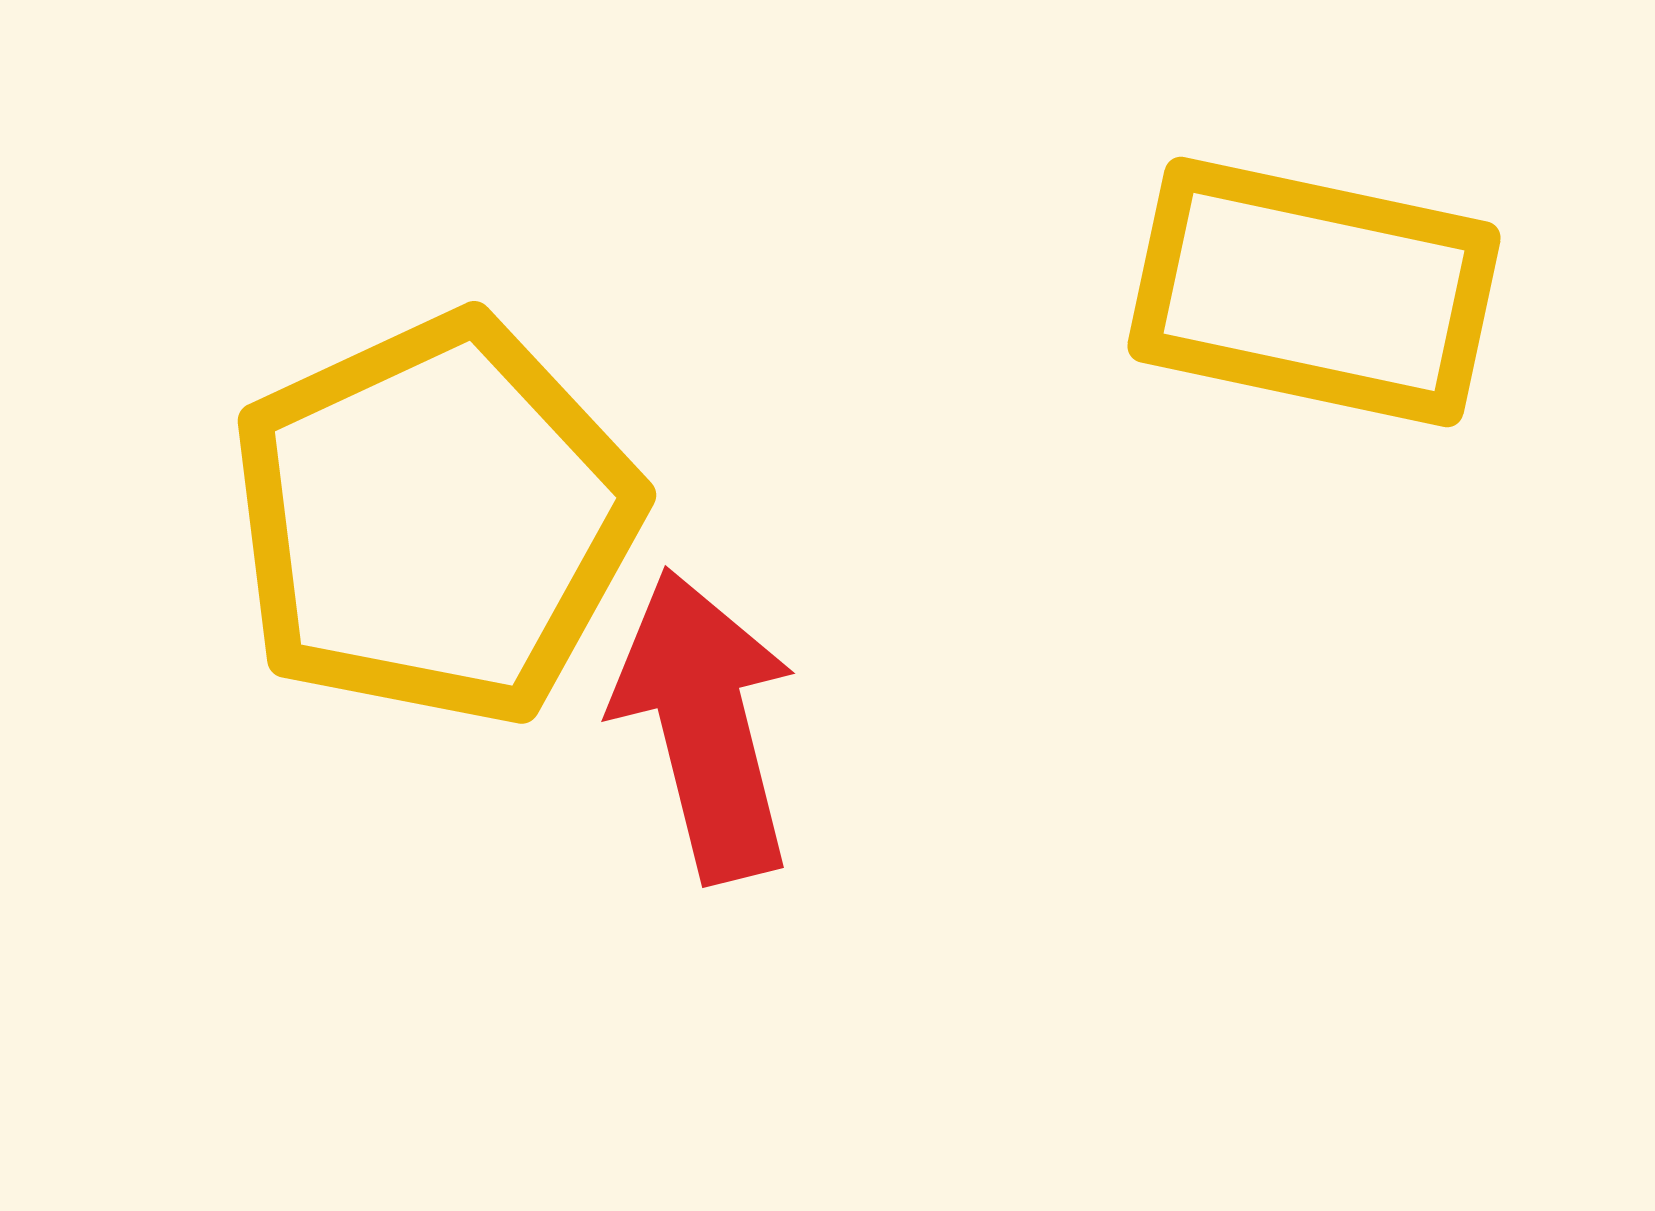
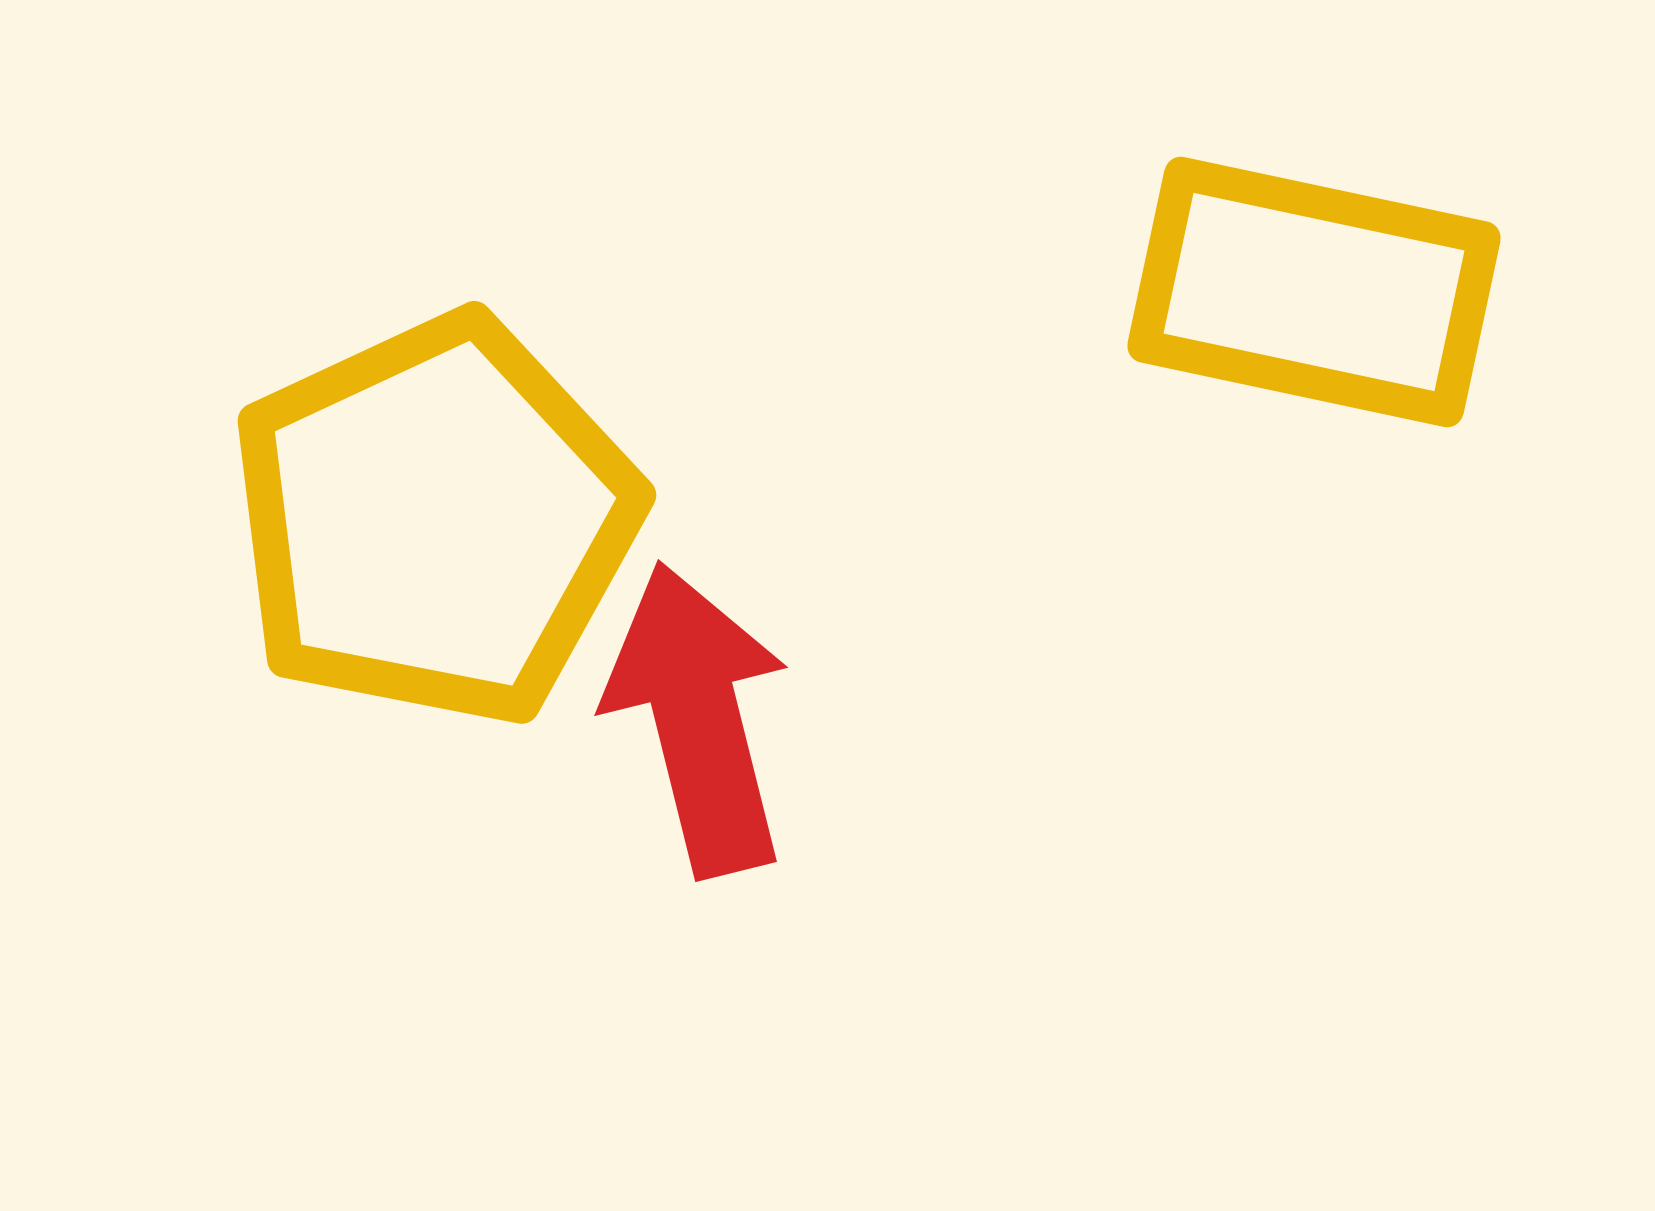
red arrow: moved 7 px left, 6 px up
